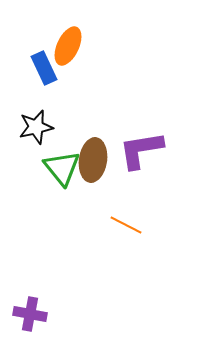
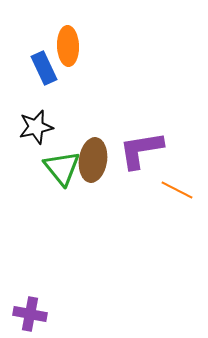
orange ellipse: rotated 27 degrees counterclockwise
orange line: moved 51 px right, 35 px up
